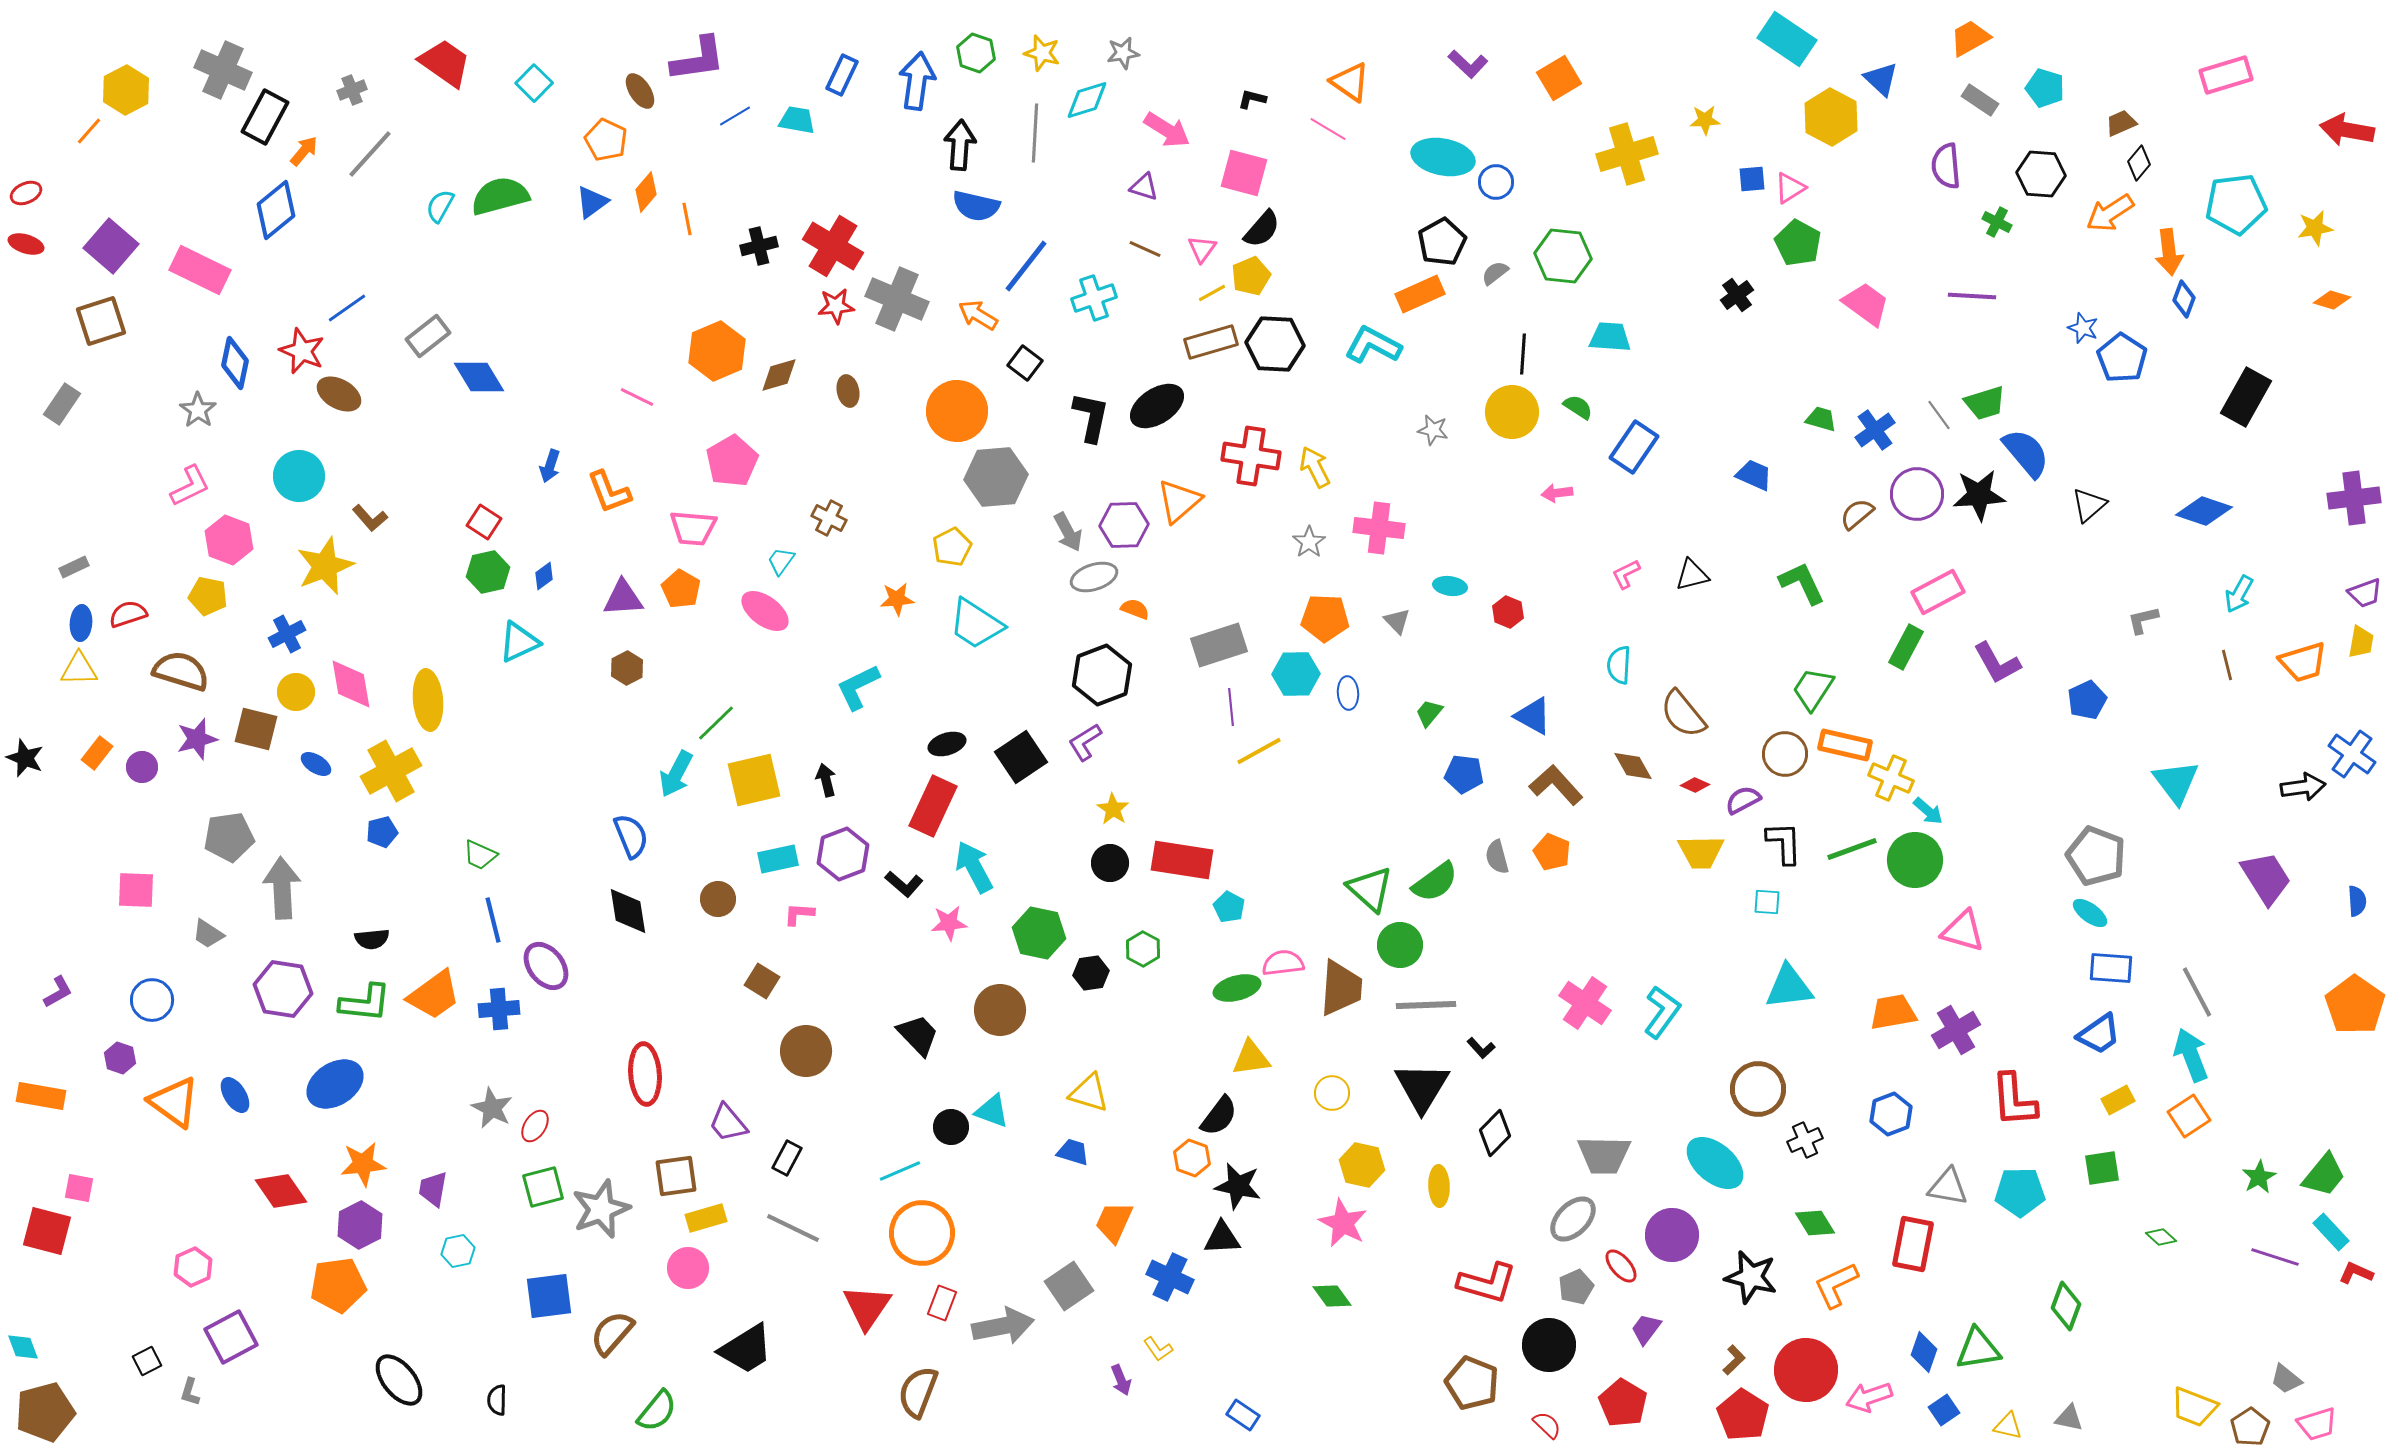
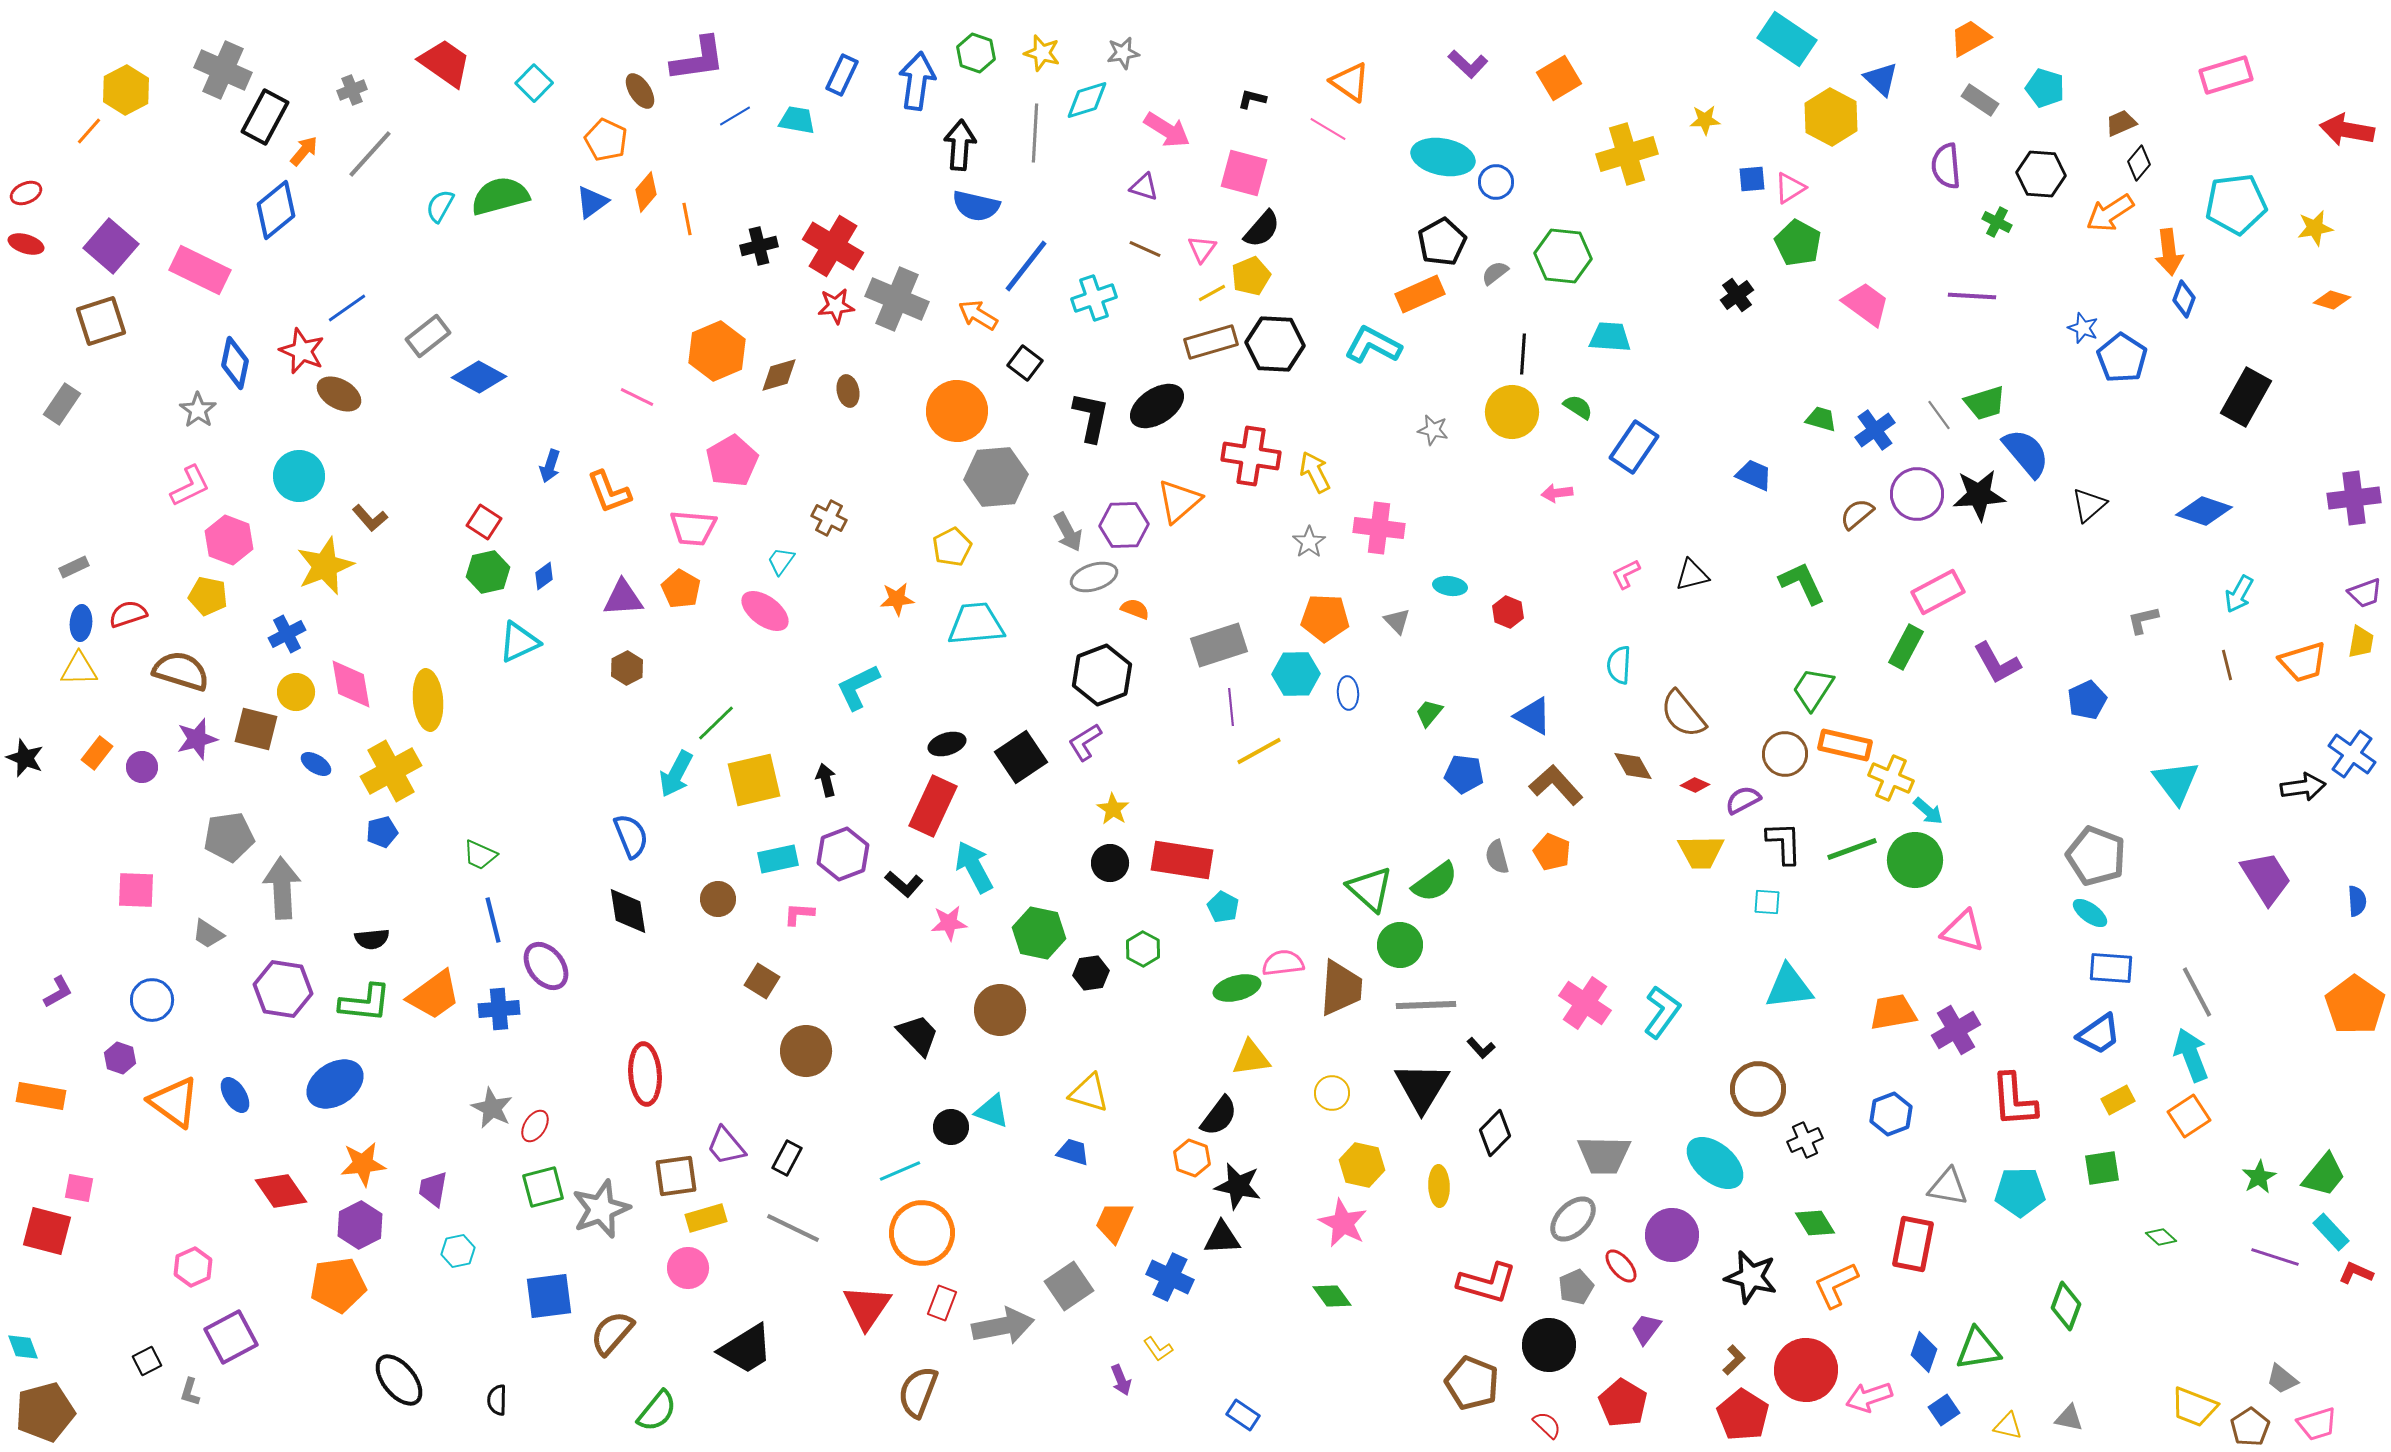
blue diamond at (479, 377): rotated 30 degrees counterclockwise
yellow arrow at (1315, 467): moved 5 px down
cyan trapezoid at (976, 624): rotated 142 degrees clockwise
cyan pentagon at (1229, 907): moved 6 px left
purple trapezoid at (728, 1123): moved 2 px left, 23 px down
gray trapezoid at (2286, 1379): moved 4 px left
